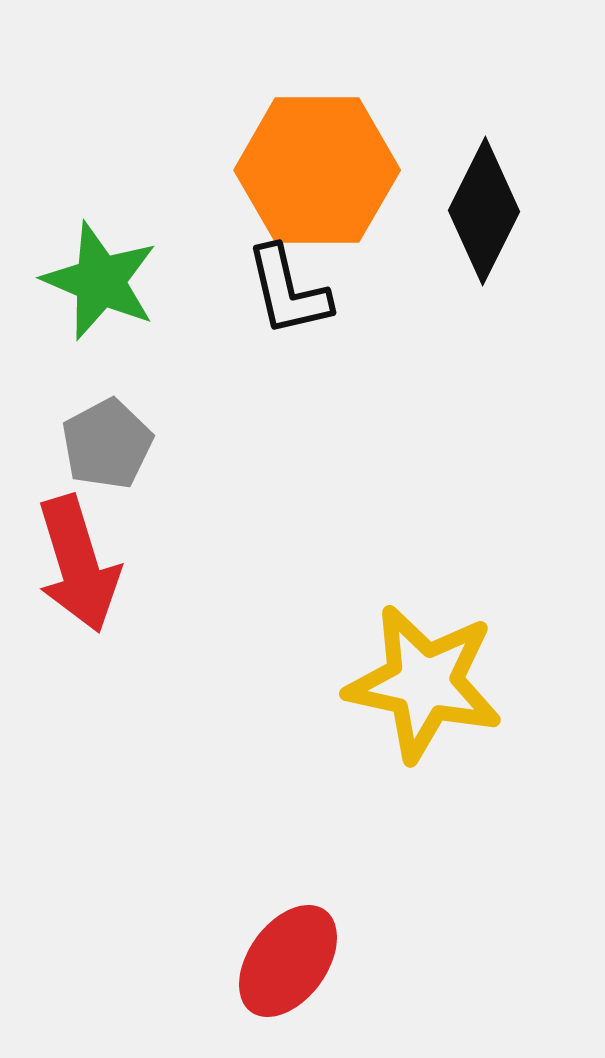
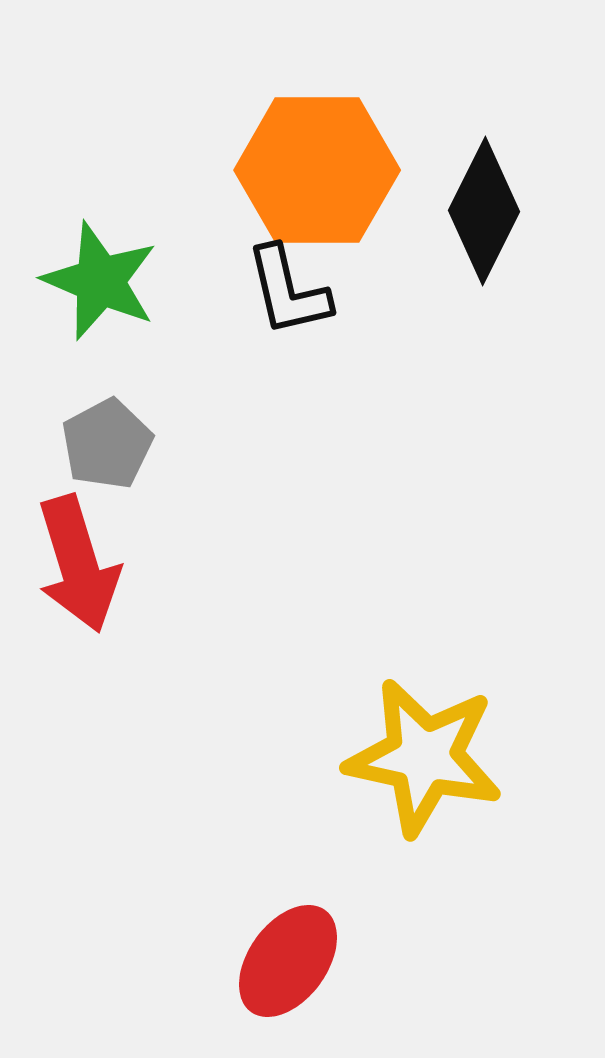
yellow star: moved 74 px down
